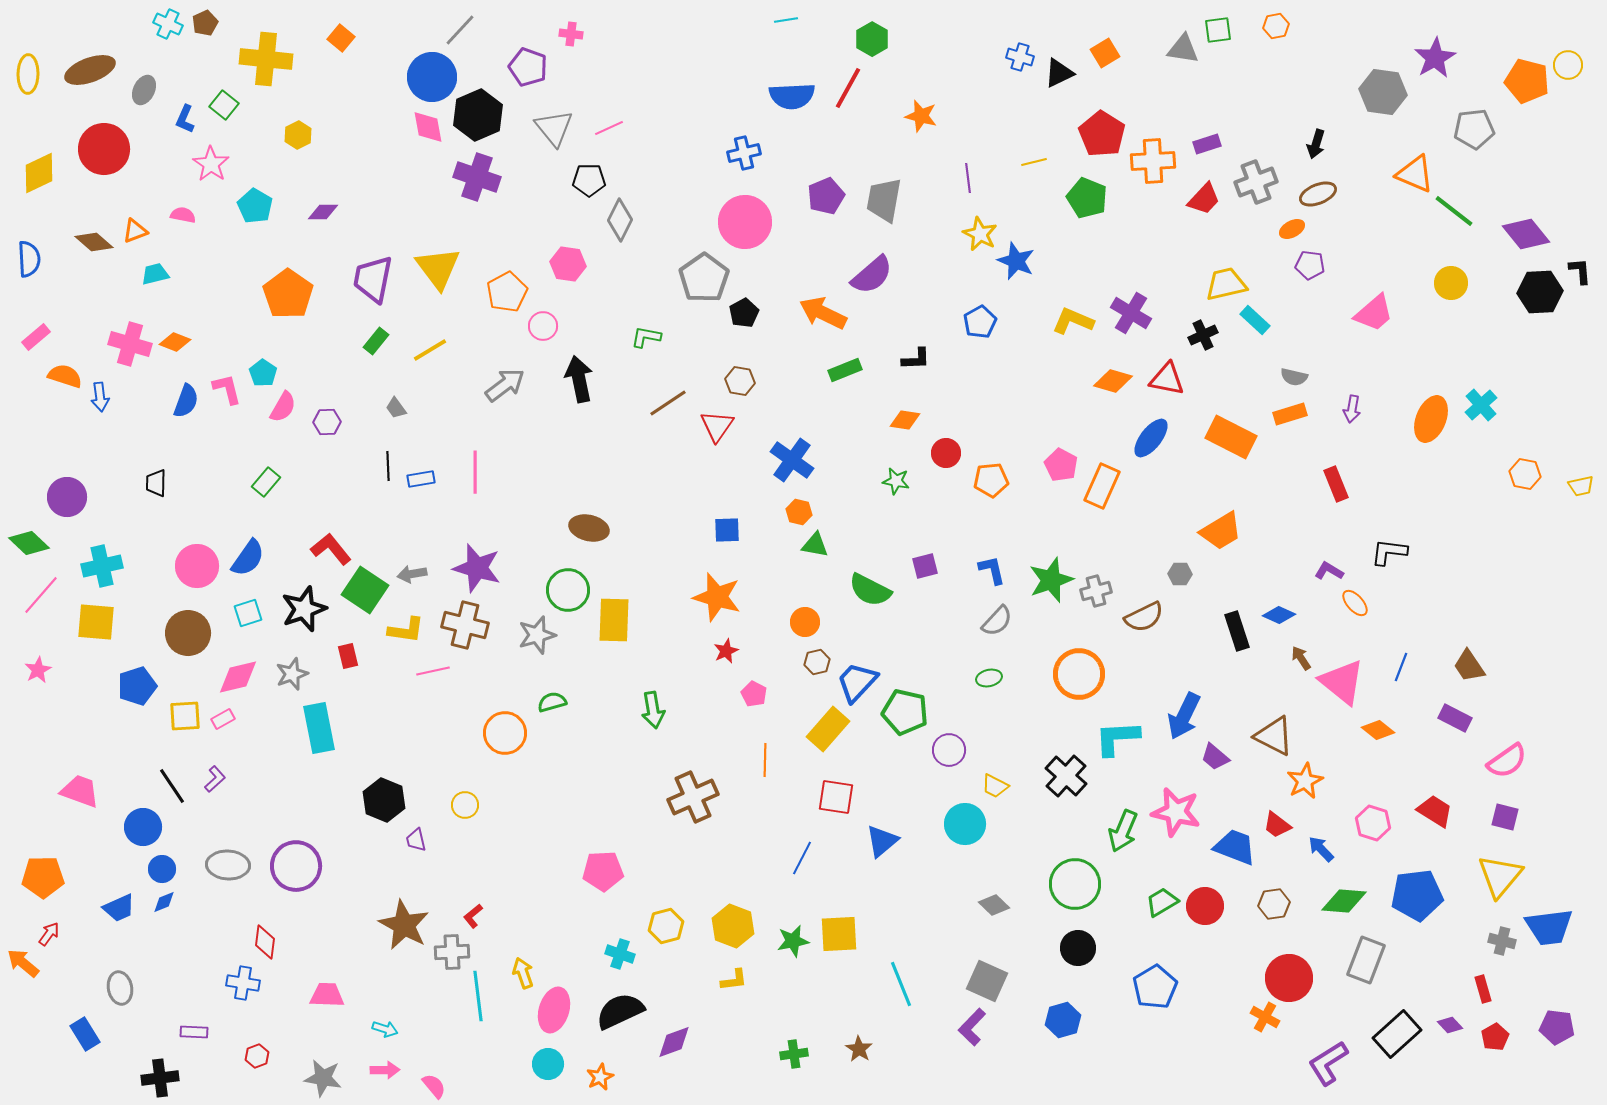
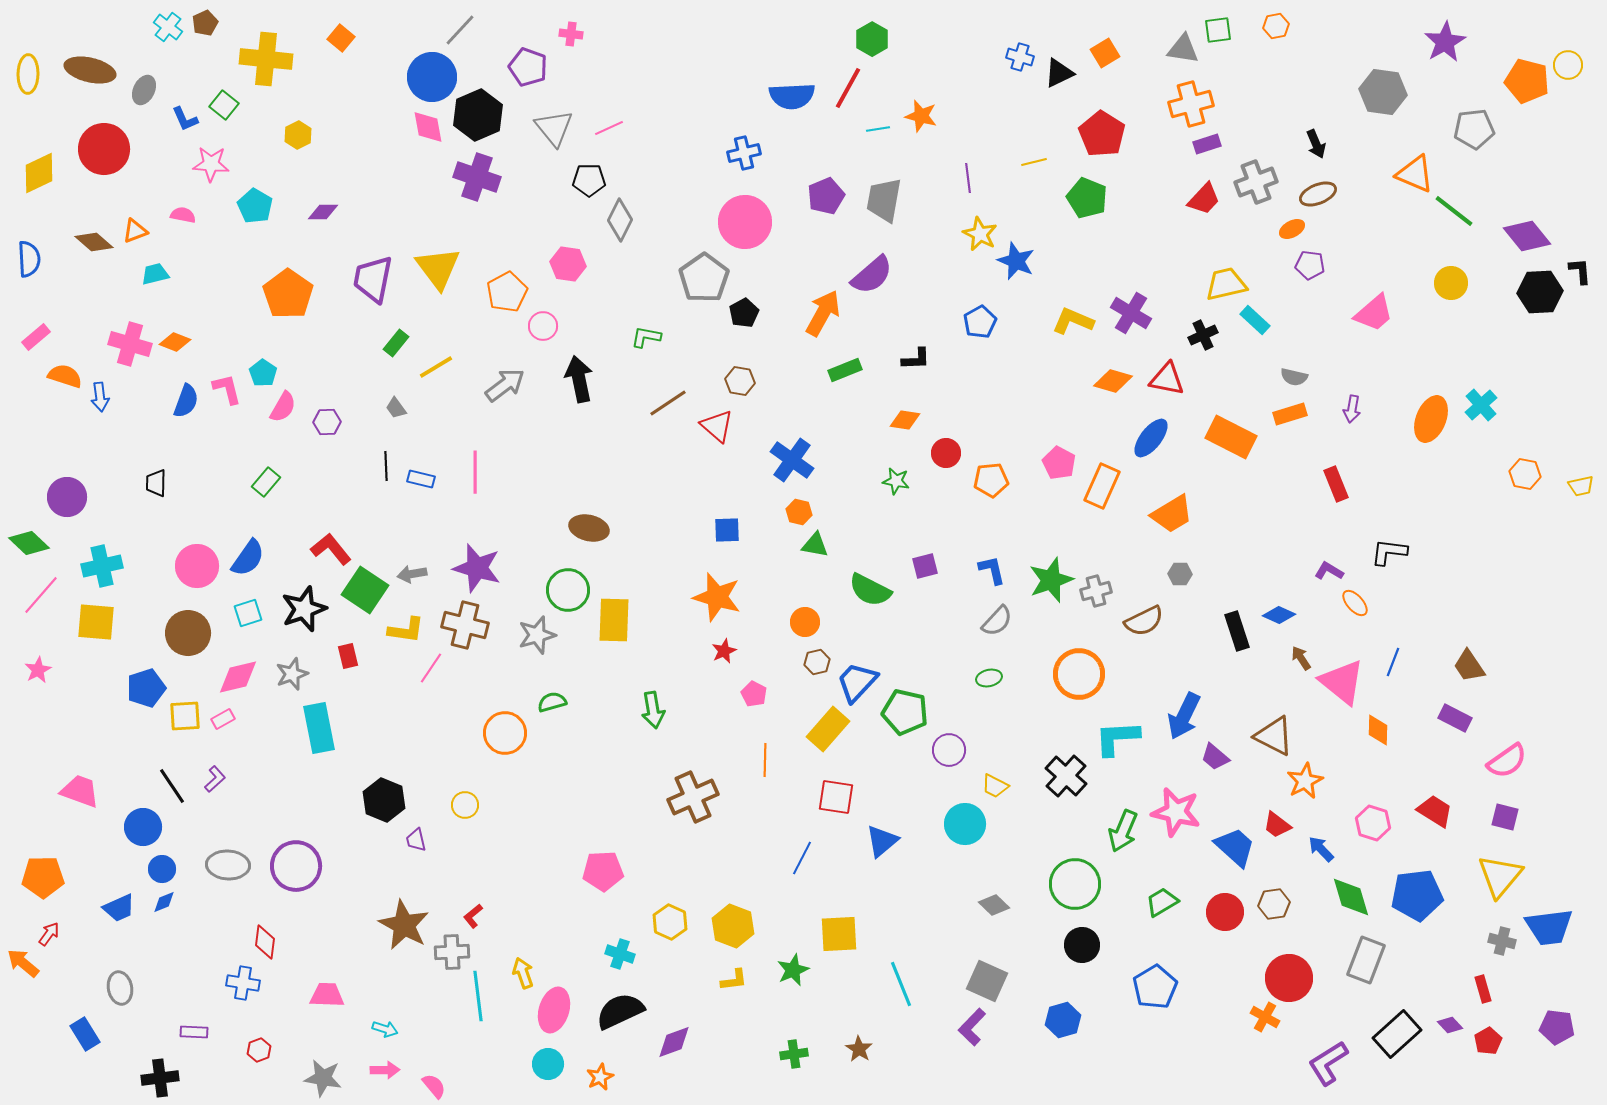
cyan line at (786, 20): moved 92 px right, 109 px down
cyan cross at (168, 24): moved 3 px down; rotated 12 degrees clockwise
purple star at (1435, 58): moved 10 px right, 16 px up
brown ellipse at (90, 70): rotated 33 degrees clockwise
blue L-shape at (185, 119): rotated 48 degrees counterclockwise
black arrow at (1316, 144): rotated 40 degrees counterclockwise
orange cross at (1153, 161): moved 38 px right, 57 px up; rotated 12 degrees counterclockwise
pink star at (211, 164): rotated 30 degrees counterclockwise
purple diamond at (1526, 234): moved 1 px right, 2 px down
orange arrow at (823, 313): rotated 93 degrees clockwise
green rectangle at (376, 341): moved 20 px right, 2 px down
yellow line at (430, 350): moved 6 px right, 17 px down
red triangle at (717, 426): rotated 24 degrees counterclockwise
pink pentagon at (1061, 465): moved 2 px left, 2 px up
black line at (388, 466): moved 2 px left
blue rectangle at (421, 479): rotated 24 degrees clockwise
orange trapezoid at (1221, 531): moved 49 px left, 17 px up
brown semicircle at (1144, 617): moved 4 px down
red star at (726, 651): moved 2 px left
blue line at (1401, 667): moved 8 px left, 5 px up
pink line at (433, 671): moved 2 px left, 3 px up; rotated 44 degrees counterclockwise
blue pentagon at (137, 686): moved 9 px right, 2 px down
orange diamond at (1378, 730): rotated 52 degrees clockwise
blue trapezoid at (1235, 847): rotated 21 degrees clockwise
green diamond at (1344, 901): moved 7 px right, 4 px up; rotated 69 degrees clockwise
red circle at (1205, 906): moved 20 px right, 6 px down
yellow hexagon at (666, 926): moved 4 px right, 4 px up; rotated 20 degrees counterclockwise
green star at (793, 941): moved 29 px down; rotated 12 degrees counterclockwise
black circle at (1078, 948): moved 4 px right, 3 px up
red pentagon at (1495, 1037): moved 7 px left, 4 px down
red hexagon at (257, 1056): moved 2 px right, 6 px up
